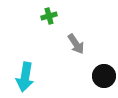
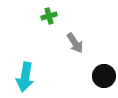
gray arrow: moved 1 px left, 1 px up
